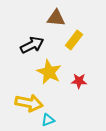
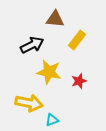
brown triangle: moved 1 px left, 1 px down
yellow rectangle: moved 3 px right
yellow star: rotated 15 degrees counterclockwise
red star: rotated 21 degrees counterclockwise
cyan triangle: moved 4 px right
